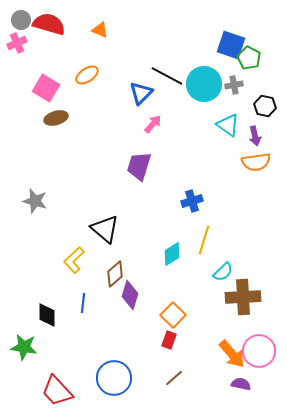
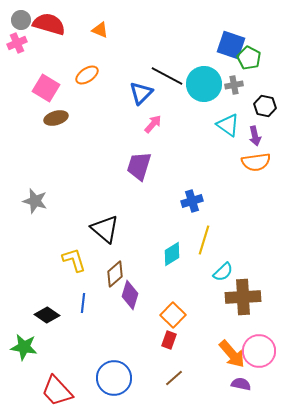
yellow L-shape: rotated 116 degrees clockwise
black diamond: rotated 55 degrees counterclockwise
